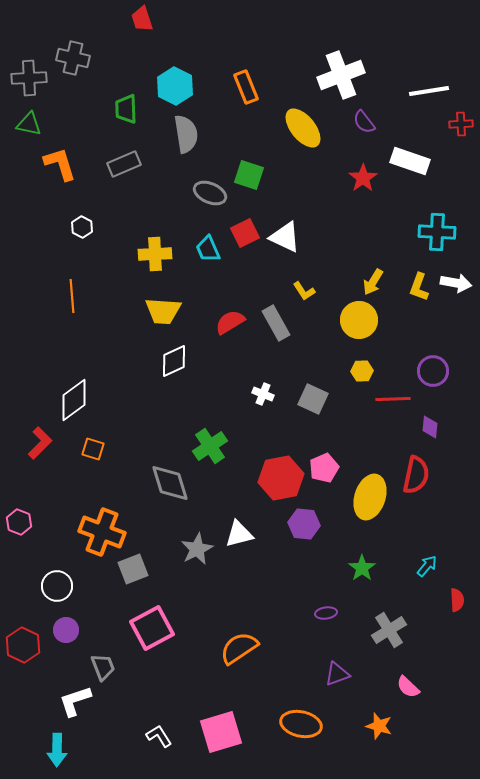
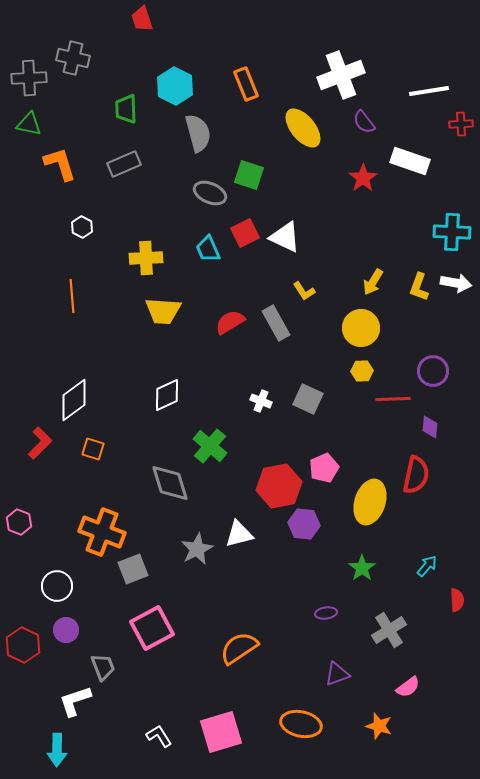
orange rectangle at (246, 87): moved 3 px up
gray semicircle at (186, 134): moved 12 px right, 1 px up; rotated 6 degrees counterclockwise
cyan cross at (437, 232): moved 15 px right
yellow cross at (155, 254): moved 9 px left, 4 px down
yellow circle at (359, 320): moved 2 px right, 8 px down
white diamond at (174, 361): moved 7 px left, 34 px down
white cross at (263, 394): moved 2 px left, 7 px down
gray square at (313, 399): moved 5 px left
green cross at (210, 446): rotated 16 degrees counterclockwise
red hexagon at (281, 478): moved 2 px left, 8 px down
yellow ellipse at (370, 497): moved 5 px down
pink semicircle at (408, 687): rotated 80 degrees counterclockwise
